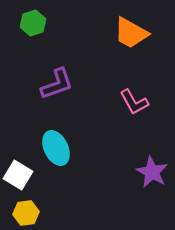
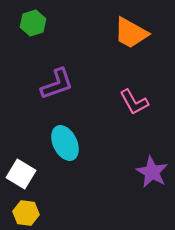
cyan ellipse: moved 9 px right, 5 px up
white square: moved 3 px right, 1 px up
yellow hexagon: rotated 15 degrees clockwise
